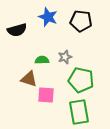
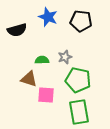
green pentagon: moved 3 px left
